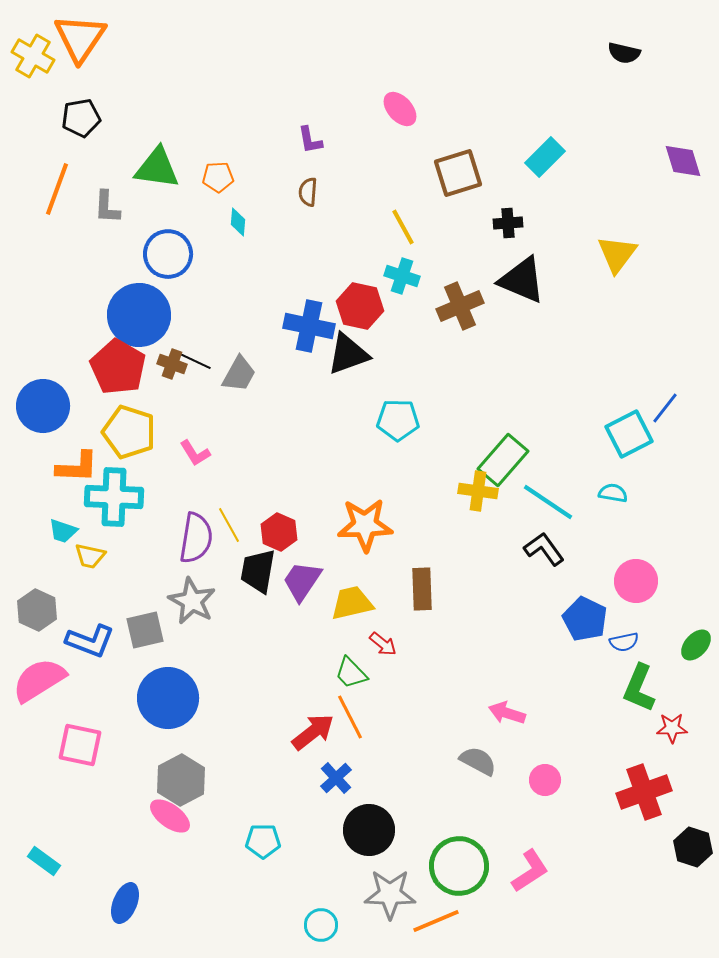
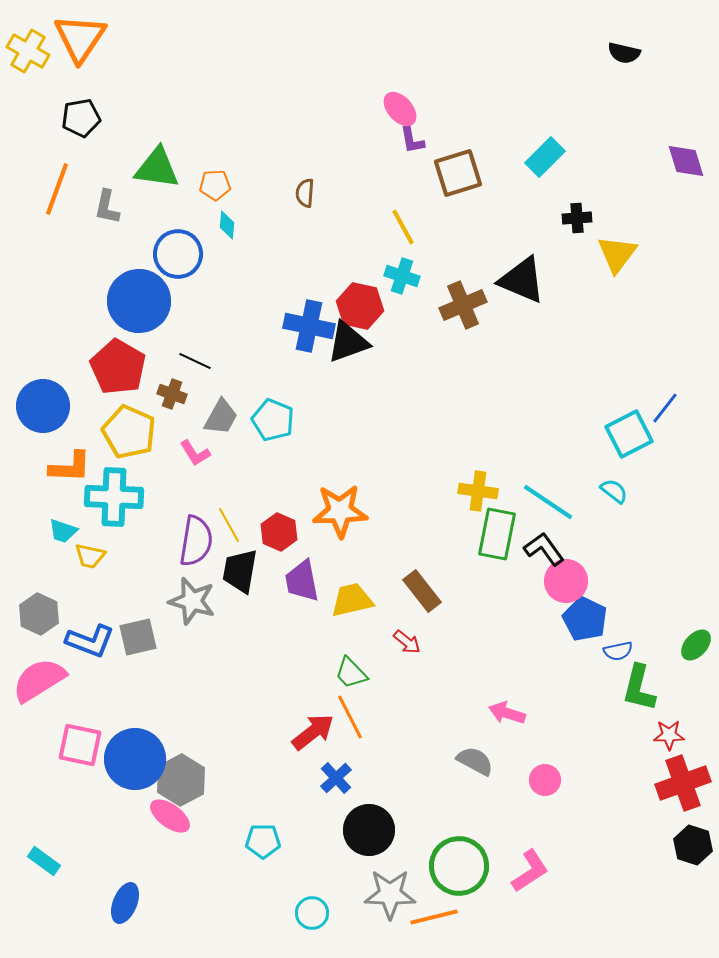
yellow cross at (33, 56): moved 5 px left, 5 px up
purple L-shape at (310, 140): moved 102 px right
purple diamond at (683, 161): moved 3 px right
orange pentagon at (218, 177): moved 3 px left, 8 px down
brown semicircle at (308, 192): moved 3 px left, 1 px down
gray L-shape at (107, 207): rotated 9 degrees clockwise
cyan diamond at (238, 222): moved 11 px left, 3 px down
black cross at (508, 223): moved 69 px right, 5 px up
blue circle at (168, 254): moved 10 px right
brown cross at (460, 306): moved 3 px right, 1 px up
blue circle at (139, 315): moved 14 px up
black triangle at (348, 354): moved 12 px up
brown cross at (172, 364): moved 30 px down
gray trapezoid at (239, 374): moved 18 px left, 43 px down
cyan pentagon at (398, 420): moved 125 px left; rotated 21 degrees clockwise
yellow pentagon at (129, 432): rotated 6 degrees clockwise
green rectangle at (503, 460): moved 6 px left, 74 px down; rotated 30 degrees counterclockwise
orange L-shape at (77, 467): moved 7 px left
cyan semicircle at (613, 493): moved 1 px right, 2 px up; rotated 28 degrees clockwise
orange star at (365, 525): moved 25 px left, 14 px up
purple semicircle at (196, 538): moved 3 px down
black trapezoid at (258, 571): moved 18 px left
purple trapezoid at (302, 581): rotated 45 degrees counterclockwise
pink circle at (636, 581): moved 70 px left
brown rectangle at (422, 589): moved 2 px down; rotated 36 degrees counterclockwise
gray star at (192, 601): rotated 12 degrees counterclockwise
yellow trapezoid at (352, 603): moved 3 px up
gray hexagon at (37, 610): moved 2 px right, 4 px down
gray square at (145, 630): moved 7 px left, 7 px down
blue semicircle at (624, 642): moved 6 px left, 9 px down
red arrow at (383, 644): moved 24 px right, 2 px up
green L-shape at (639, 688): rotated 9 degrees counterclockwise
blue circle at (168, 698): moved 33 px left, 61 px down
red star at (672, 728): moved 3 px left, 7 px down
gray semicircle at (478, 761): moved 3 px left
red cross at (644, 792): moved 39 px right, 9 px up
black hexagon at (693, 847): moved 2 px up
orange line at (436, 921): moved 2 px left, 4 px up; rotated 9 degrees clockwise
cyan circle at (321, 925): moved 9 px left, 12 px up
